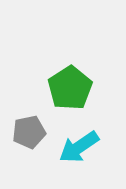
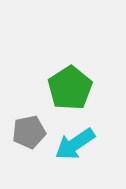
cyan arrow: moved 4 px left, 3 px up
